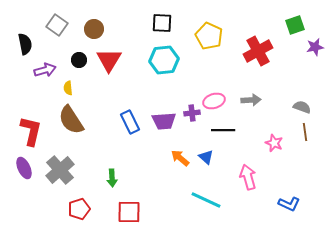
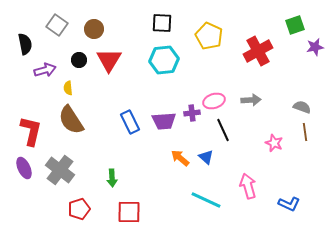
black line: rotated 65 degrees clockwise
gray cross: rotated 12 degrees counterclockwise
pink arrow: moved 9 px down
